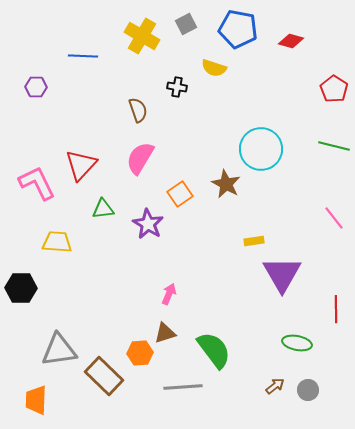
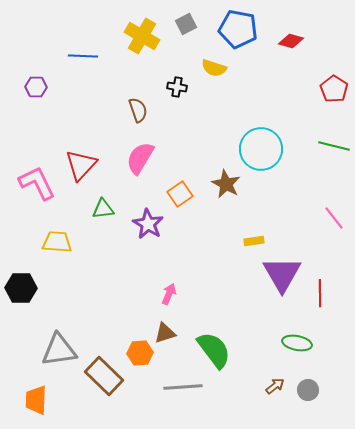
red line: moved 16 px left, 16 px up
